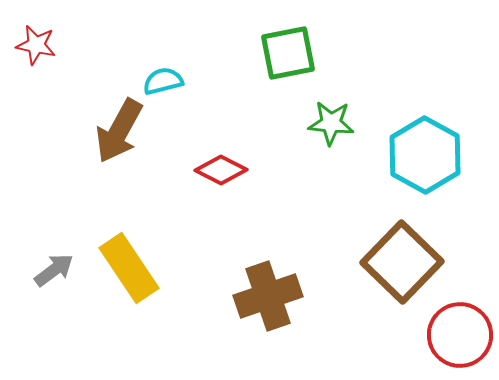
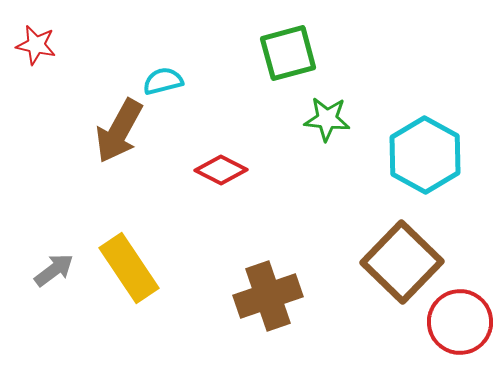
green square: rotated 4 degrees counterclockwise
green star: moved 4 px left, 4 px up
red circle: moved 13 px up
